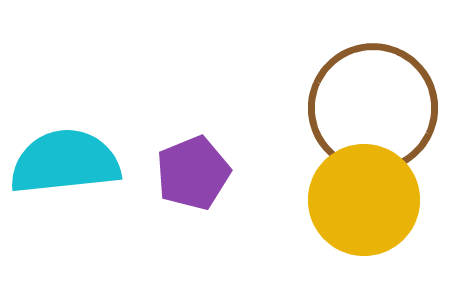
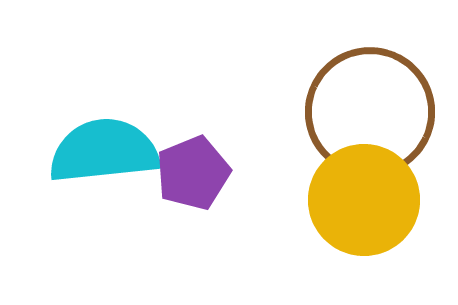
brown circle: moved 3 px left, 4 px down
cyan semicircle: moved 39 px right, 11 px up
